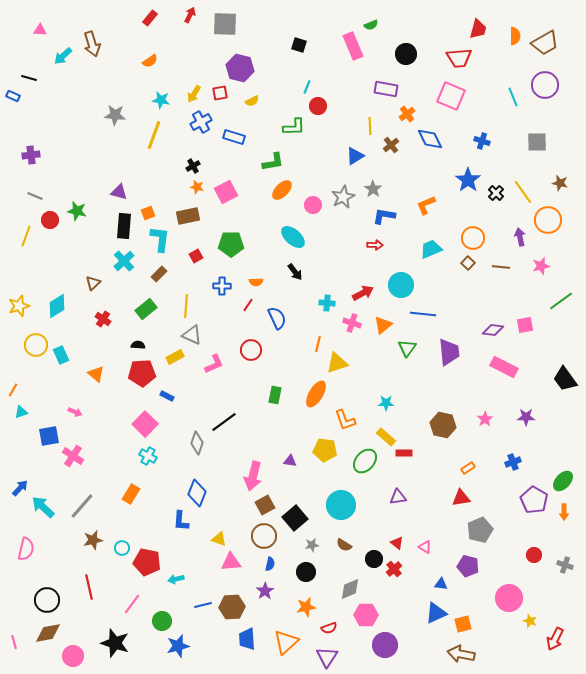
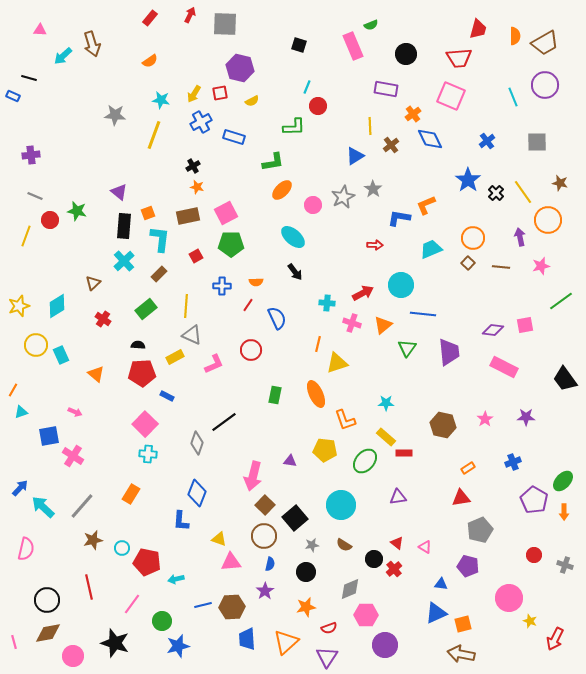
orange cross at (407, 114): moved 6 px right
blue cross at (482, 141): moved 5 px right; rotated 35 degrees clockwise
purple triangle at (119, 192): rotated 24 degrees clockwise
pink square at (226, 192): moved 21 px down
blue L-shape at (384, 216): moved 15 px right, 2 px down
orange ellipse at (316, 394): rotated 56 degrees counterclockwise
cyan cross at (148, 456): moved 2 px up; rotated 24 degrees counterclockwise
brown square at (265, 505): rotated 18 degrees counterclockwise
